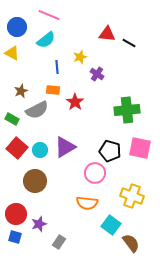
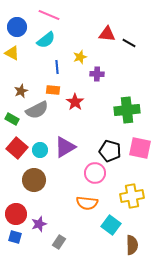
purple cross: rotated 32 degrees counterclockwise
brown circle: moved 1 px left, 1 px up
yellow cross: rotated 30 degrees counterclockwise
brown semicircle: moved 1 px right, 2 px down; rotated 36 degrees clockwise
